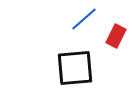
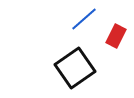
black square: rotated 30 degrees counterclockwise
